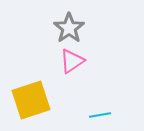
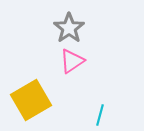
yellow square: rotated 12 degrees counterclockwise
cyan line: rotated 65 degrees counterclockwise
